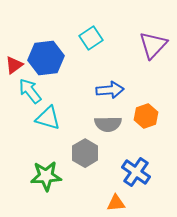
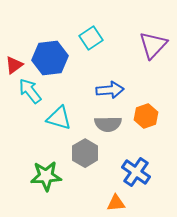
blue hexagon: moved 4 px right
cyan triangle: moved 11 px right
